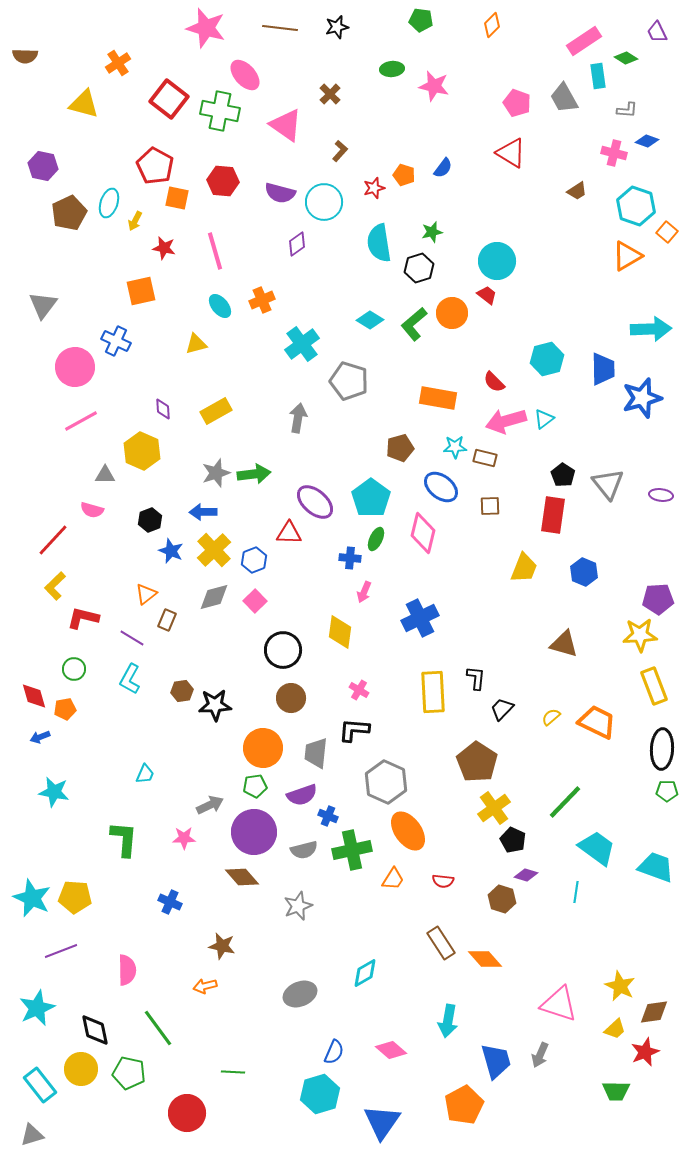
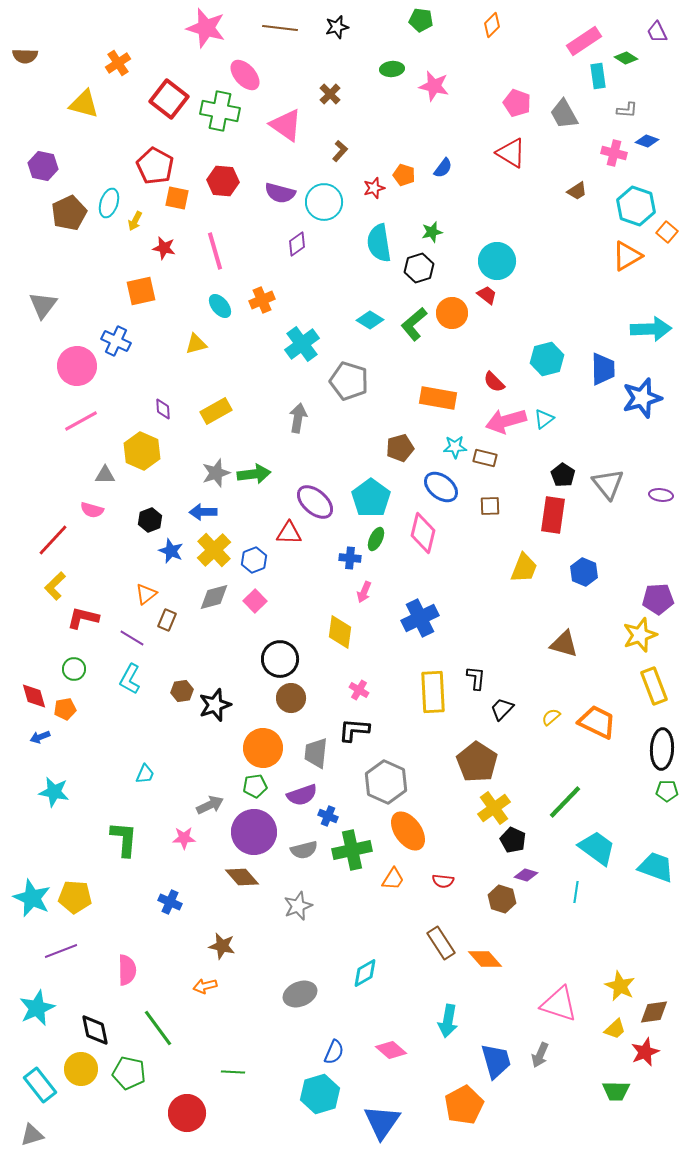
gray trapezoid at (564, 98): moved 16 px down
pink circle at (75, 367): moved 2 px right, 1 px up
yellow star at (640, 635): rotated 16 degrees counterclockwise
black circle at (283, 650): moved 3 px left, 9 px down
black star at (215, 705): rotated 16 degrees counterclockwise
